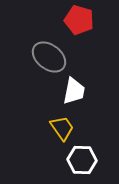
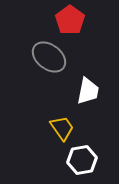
red pentagon: moved 9 px left; rotated 20 degrees clockwise
white trapezoid: moved 14 px right
white hexagon: rotated 12 degrees counterclockwise
